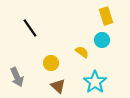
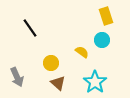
brown triangle: moved 3 px up
